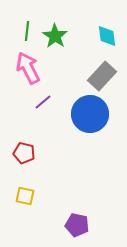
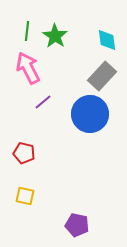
cyan diamond: moved 4 px down
